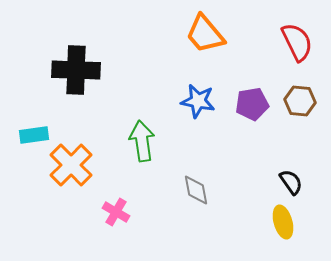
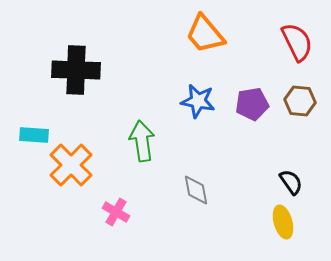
cyan rectangle: rotated 12 degrees clockwise
